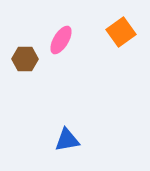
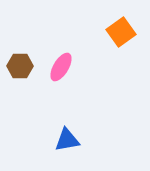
pink ellipse: moved 27 px down
brown hexagon: moved 5 px left, 7 px down
